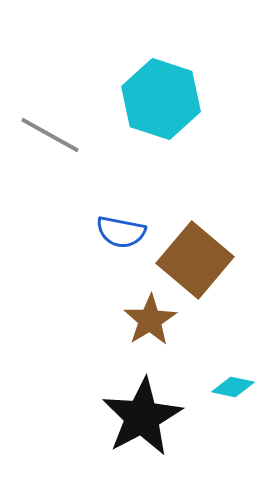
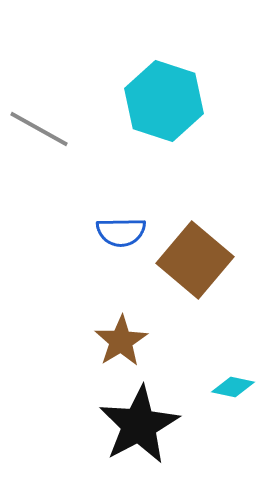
cyan hexagon: moved 3 px right, 2 px down
gray line: moved 11 px left, 6 px up
blue semicircle: rotated 12 degrees counterclockwise
brown star: moved 29 px left, 21 px down
black star: moved 3 px left, 8 px down
